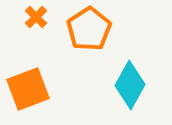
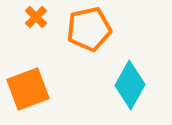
orange pentagon: rotated 21 degrees clockwise
